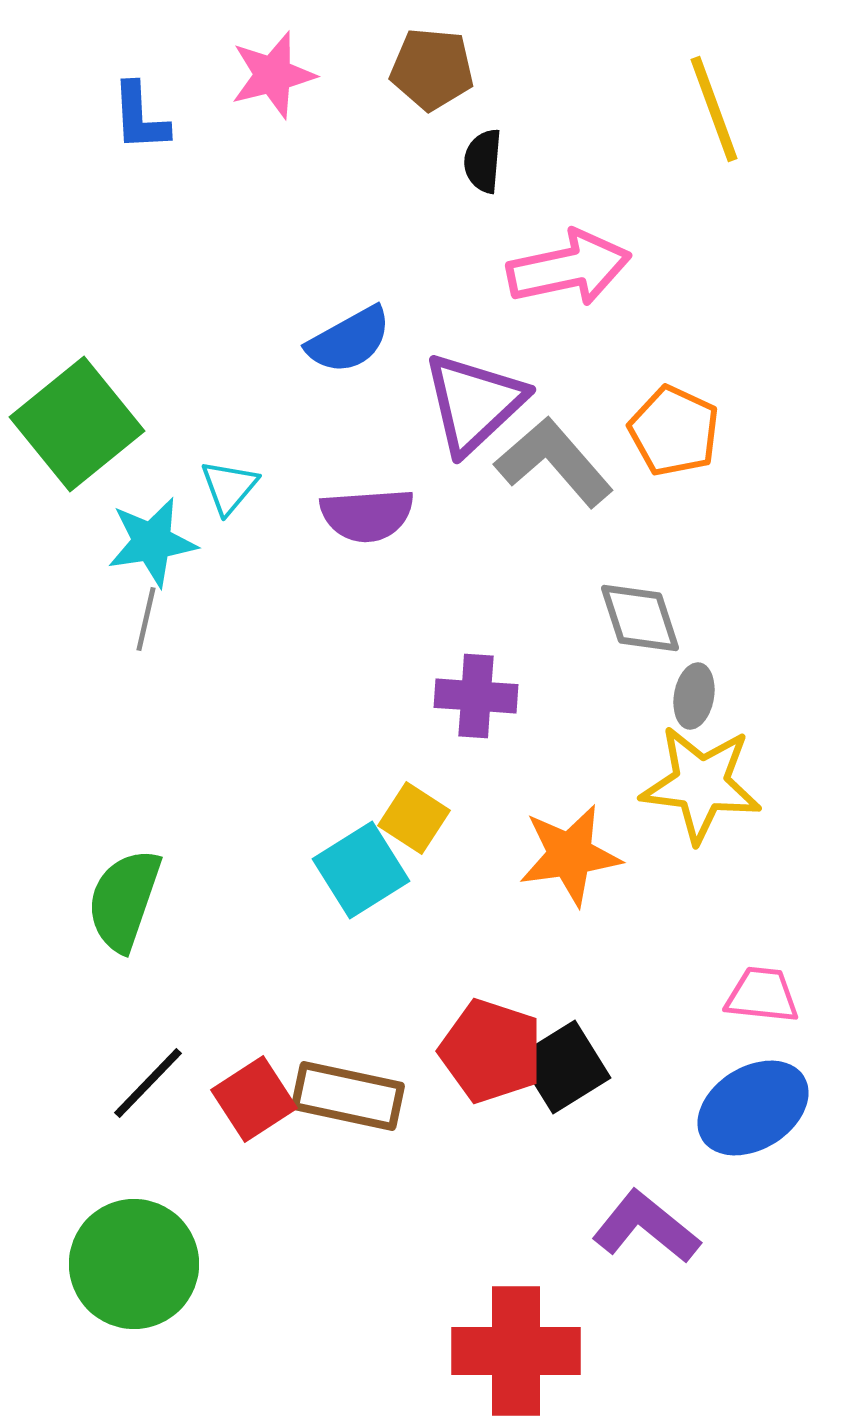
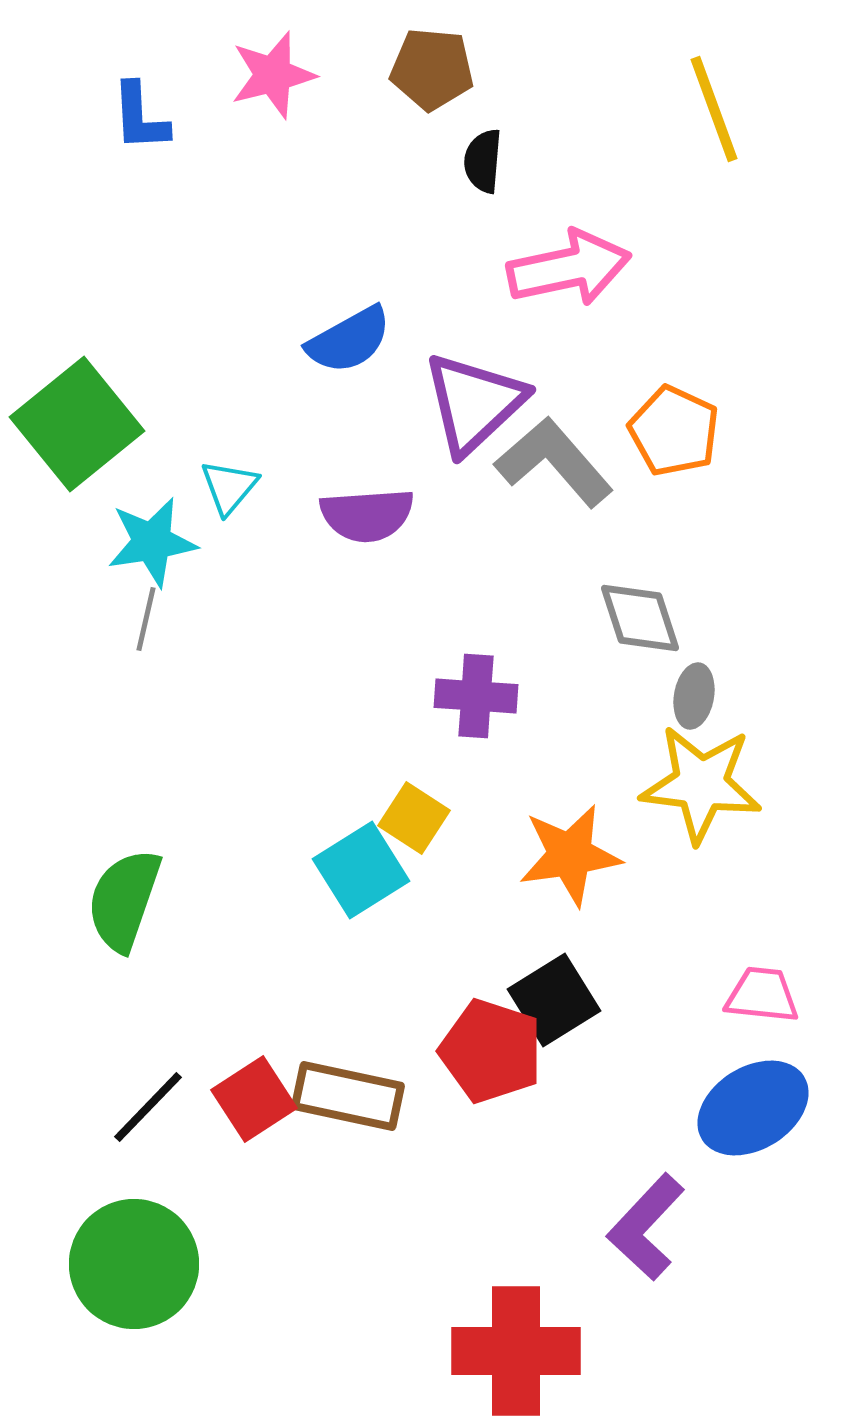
black square: moved 10 px left, 67 px up
black line: moved 24 px down
purple L-shape: rotated 86 degrees counterclockwise
